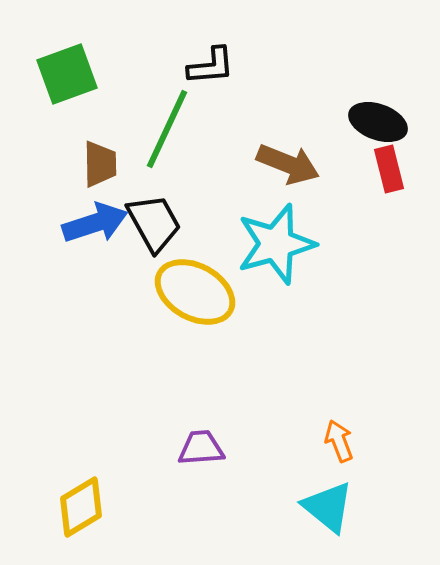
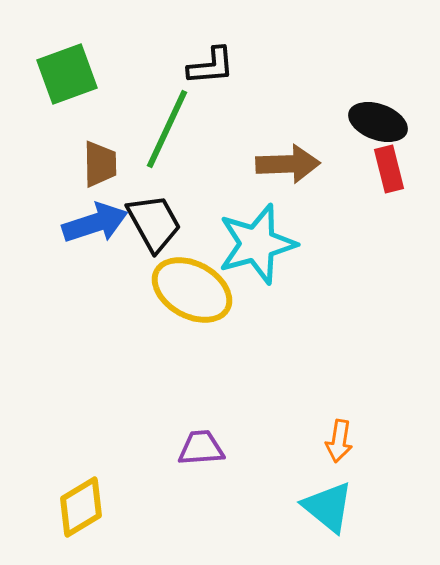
brown arrow: rotated 24 degrees counterclockwise
cyan star: moved 19 px left
yellow ellipse: moved 3 px left, 2 px up
orange arrow: rotated 150 degrees counterclockwise
